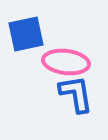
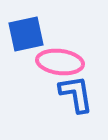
pink ellipse: moved 6 px left
